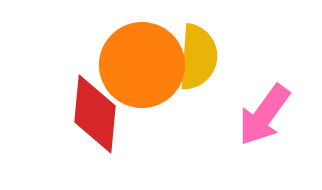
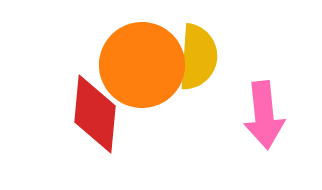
pink arrow: rotated 42 degrees counterclockwise
